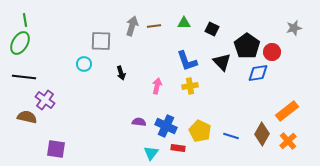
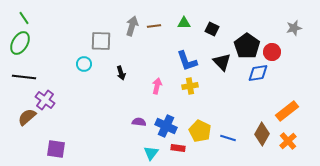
green line: moved 1 px left, 2 px up; rotated 24 degrees counterclockwise
brown semicircle: rotated 54 degrees counterclockwise
blue line: moved 3 px left, 2 px down
